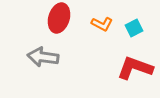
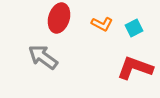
gray arrow: rotated 28 degrees clockwise
